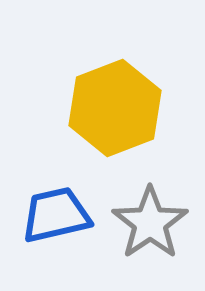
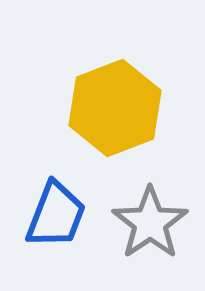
blue trapezoid: rotated 124 degrees clockwise
